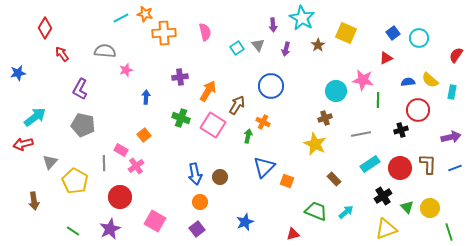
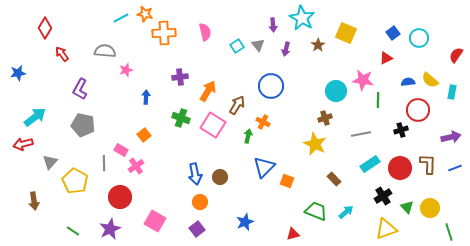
cyan square at (237, 48): moved 2 px up
